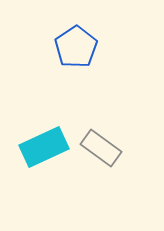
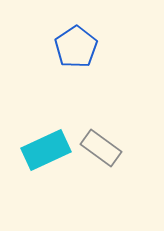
cyan rectangle: moved 2 px right, 3 px down
